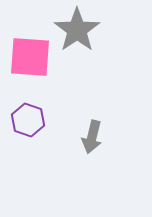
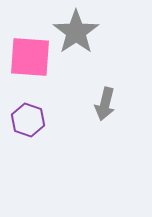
gray star: moved 1 px left, 2 px down
gray arrow: moved 13 px right, 33 px up
